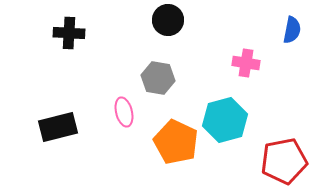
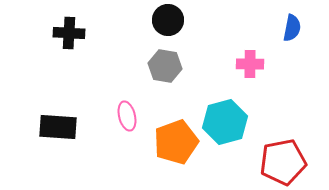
blue semicircle: moved 2 px up
pink cross: moved 4 px right, 1 px down; rotated 8 degrees counterclockwise
gray hexagon: moved 7 px right, 12 px up
pink ellipse: moved 3 px right, 4 px down
cyan hexagon: moved 2 px down
black rectangle: rotated 18 degrees clockwise
orange pentagon: rotated 27 degrees clockwise
red pentagon: moved 1 px left, 1 px down
